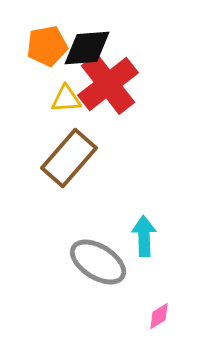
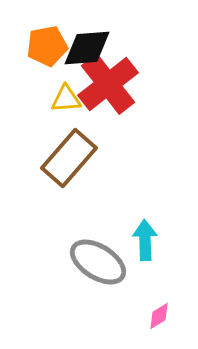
cyan arrow: moved 1 px right, 4 px down
